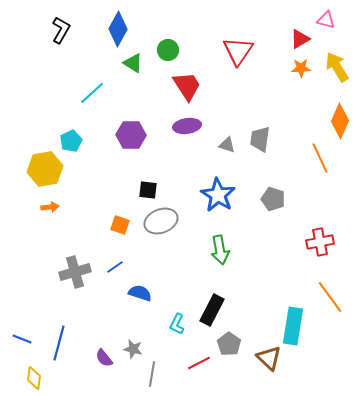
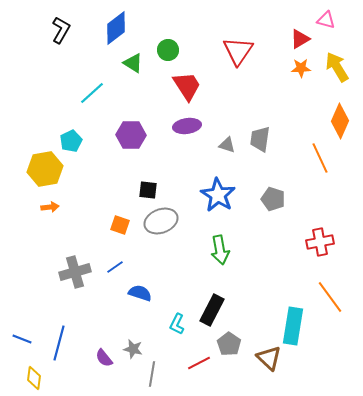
blue diamond at (118, 29): moved 2 px left, 1 px up; rotated 24 degrees clockwise
